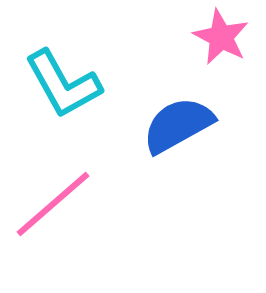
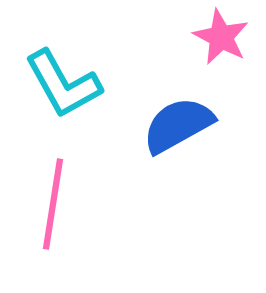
pink line: rotated 40 degrees counterclockwise
